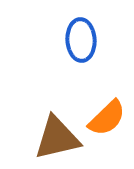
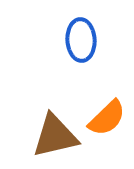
brown triangle: moved 2 px left, 2 px up
